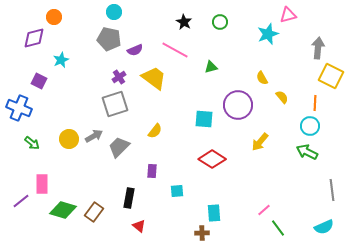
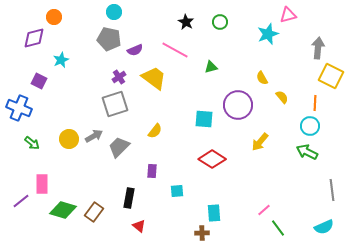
black star at (184, 22): moved 2 px right
